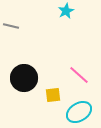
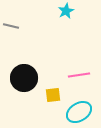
pink line: rotated 50 degrees counterclockwise
